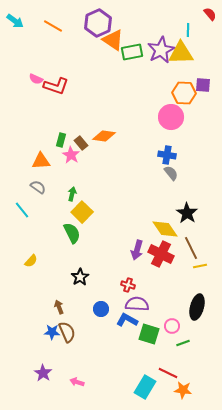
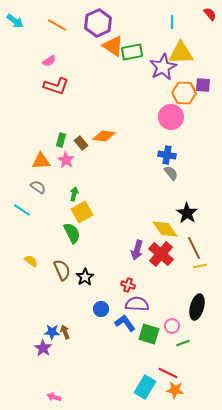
orange line at (53, 26): moved 4 px right, 1 px up
cyan line at (188, 30): moved 16 px left, 8 px up
orange triangle at (113, 40): moved 6 px down
purple star at (161, 50): moved 2 px right, 17 px down
pink semicircle at (36, 79): moved 13 px right, 18 px up; rotated 56 degrees counterclockwise
pink star at (71, 155): moved 5 px left, 5 px down
green arrow at (72, 194): moved 2 px right
cyan line at (22, 210): rotated 18 degrees counterclockwise
yellow square at (82, 212): rotated 15 degrees clockwise
brown line at (191, 248): moved 3 px right
red cross at (161, 254): rotated 15 degrees clockwise
yellow semicircle at (31, 261): rotated 96 degrees counterclockwise
black star at (80, 277): moved 5 px right
brown arrow at (59, 307): moved 6 px right, 25 px down
blue L-shape at (127, 320): moved 2 px left, 3 px down; rotated 25 degrees clockwise
brown semicircle at (67, 332): moved 5 px left, 62 px up
purple star at (43, 373): moved 25 px up
pink arrow at (77, 382): moved 23 px left, 15 px down
orange star at (183, 390): moved 8 px left
